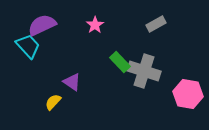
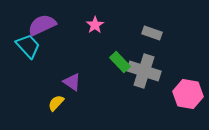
gray rectangle: moved 4 px left, 9 px down; rotated 48 degrees clockwise
yellow semicircle: moved 3 px right, 1 px down
